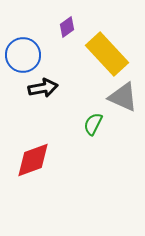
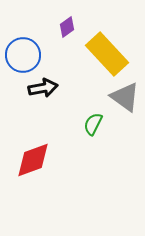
gray triangle: moved 2 px right; rotated 12 degrees clockwise
